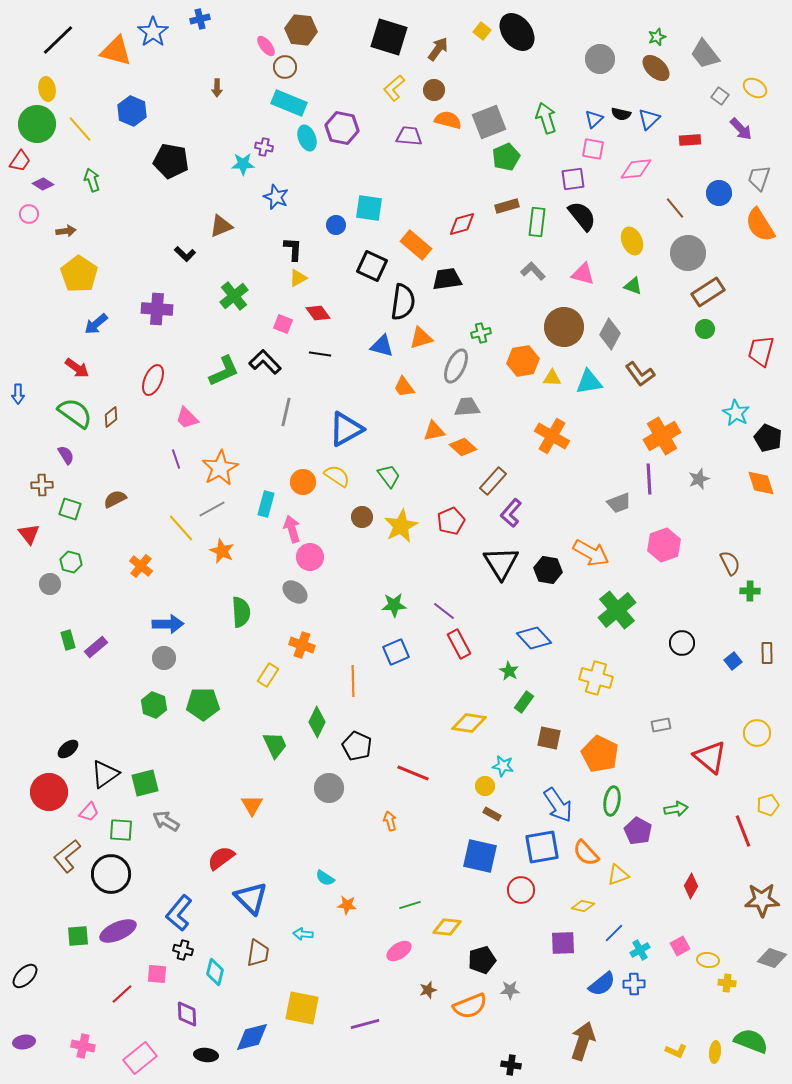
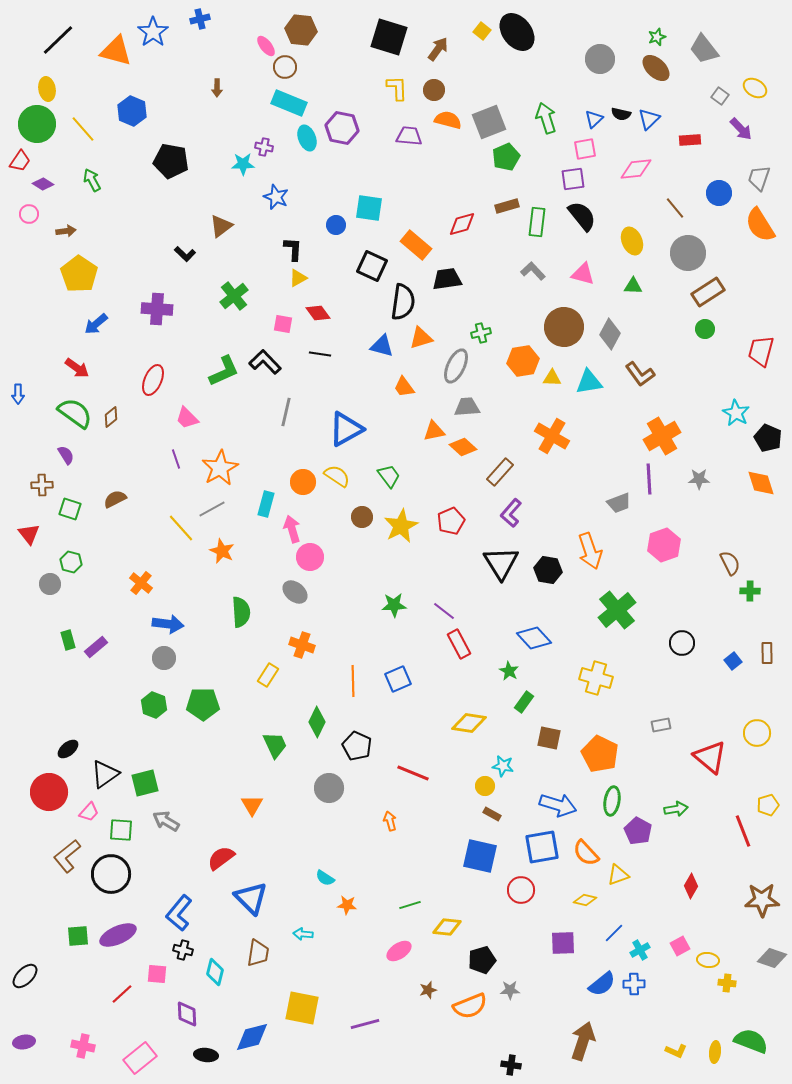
gray trapezoid at (705, 54): moved 1 px left, 5 px up
yellow L-shape at (394, 88): moved 3 px right; rotated 128 degrees clockwise
yellow line at (80, 129): moved 3 px right
pink square at (593, 149): moved 8 px left; rotated 20 degrees counterclockwise
green arrow at (92, 180): rotated 10 degrees counterclockwise
brown triangle at (221, 226): rotated 15 degrees counterclockwise
green triangle at (633, 286): rotated 18 degrees counterclockwise
pink square at (283, 324): rotated 12 degrees counterclockwise
gray star at (699, 479): rotated 20 degrees clockwise
brown rectangle at (493, 481): moved 7 px right, 9 px up
orange arrow at (591, 553): moved 1 px left, 2 px up; rotated 42 degrees clockwise
orange cross at (141, 566): moved 17 px down
blue arrow at (168, 624): rotated 8 degrees clockwise
blue square at (396, 652): moved 2 px right, 27 px down
blue arrow at (558, 805): rotated 39 degrees counterclockwise
yellow diamond at (583, 906): moved 2 px right, 6 px up
purple ellipse at (118, 931): moved 4 px down
